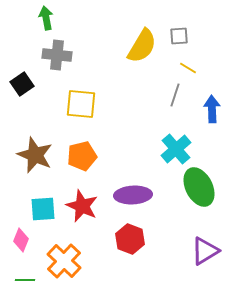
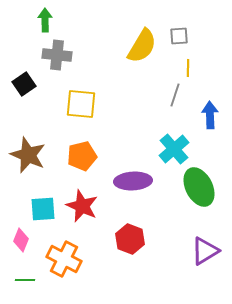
green arrow: moved 1 px left, 2 px down; rotated 10 degrees clockwise
yellow line: rotated 60 degrees clockwise
black square: moved 2 px right
blue arrow: moved 2 px left, 6 px down
cyan cross: moved 2 px left
brown star: moved 7 px left
purple ellipse: moved 14 px up
orange cross: moved 2 px up; rotated 16 degrees counterclockwise
